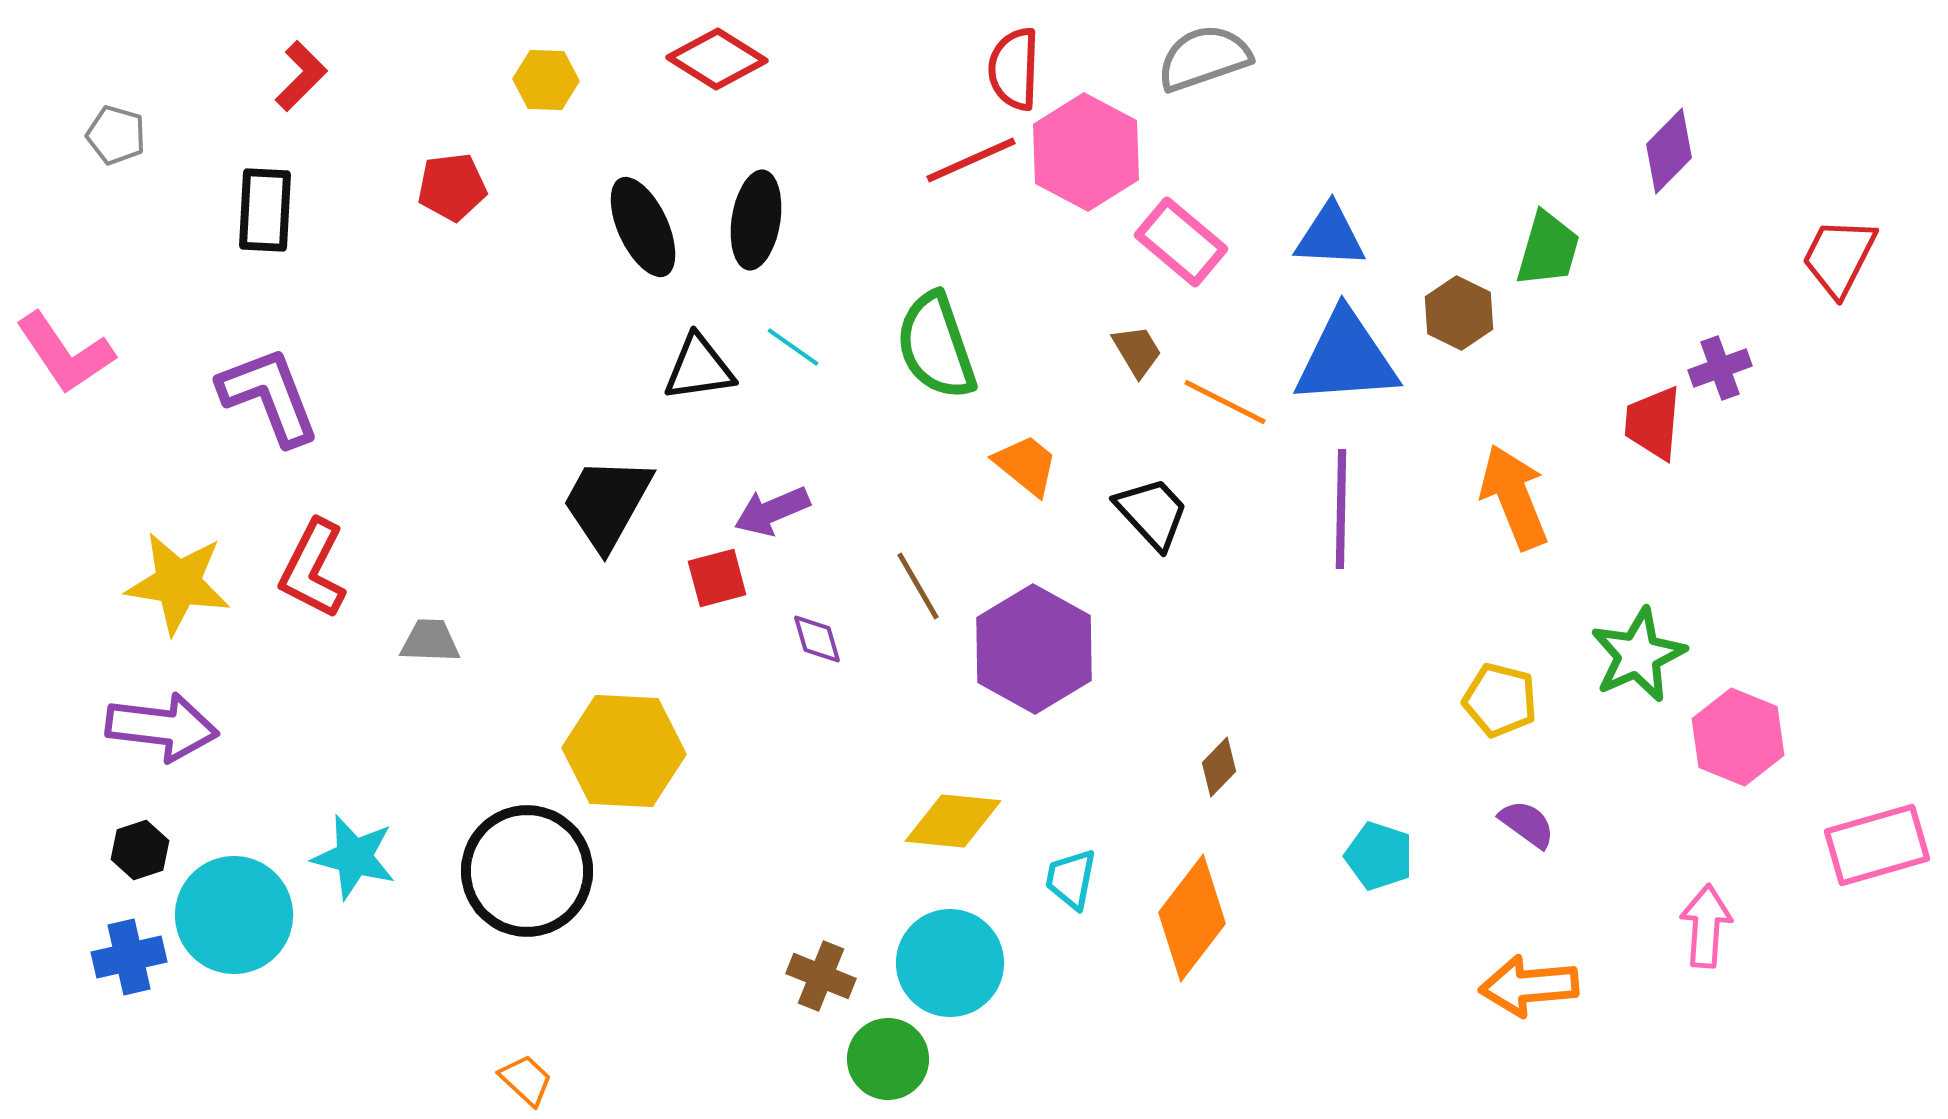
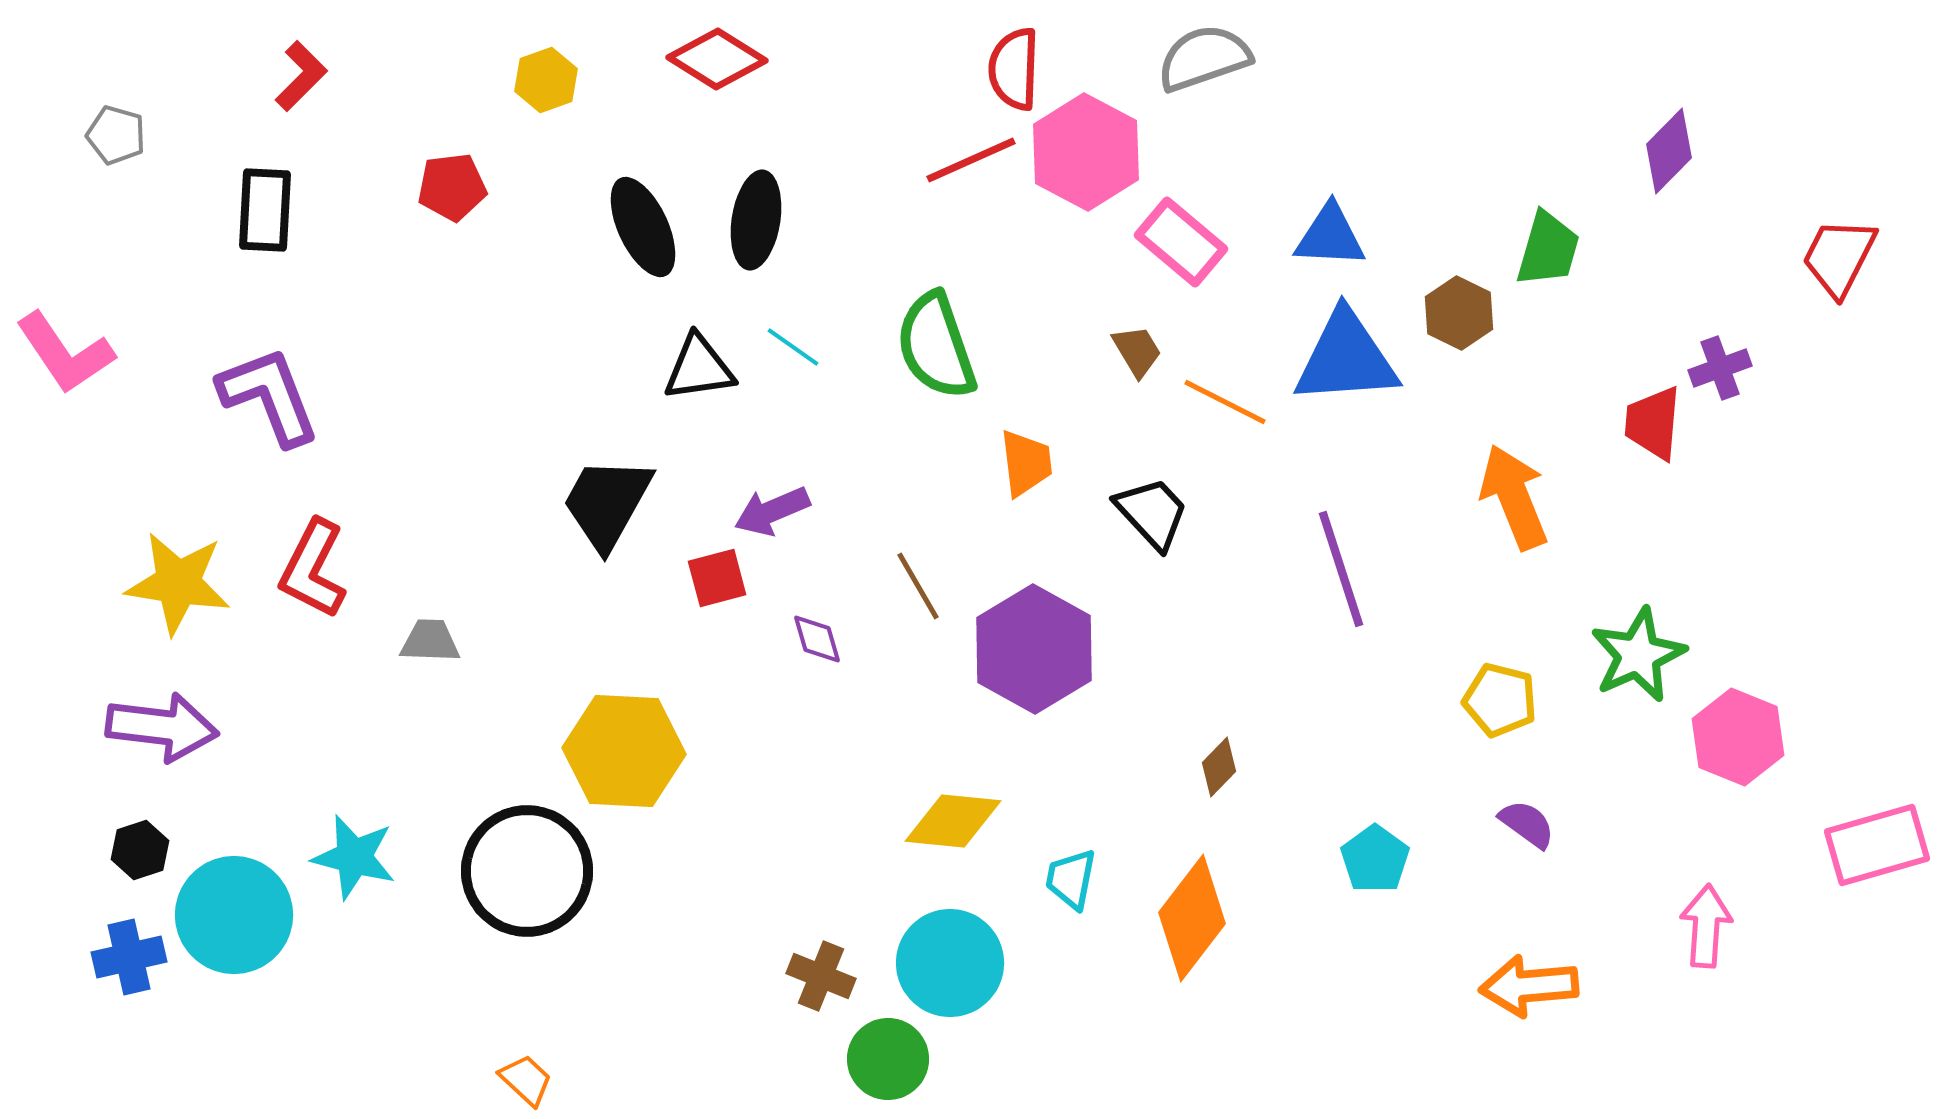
yellow hexagon at (546, 80): rotated 22 degrees counterclockwise
orange trapezoid at (1026, 465): moved 2 px up; rotated 44 degrees clockwise
purple line at (1341, 509): moved 60 px down; rotated 19 degrees counterclockwise
cyan pentagon at (1379, 856): moved 4 px left, 3 px down; rotated 18 degrees clockwise
